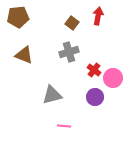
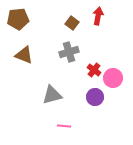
brown pentagon: moved 2 px down
